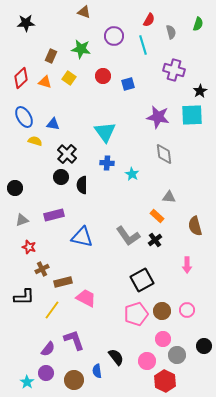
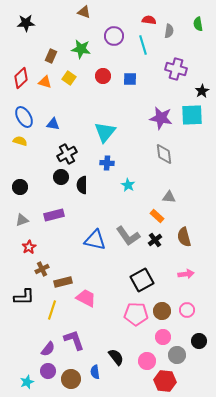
red semicircle at (149, 20): rotated 112 degrees counterclockwise
green semicircle at (198, 24): rotated 152 degrees clockwise
gray semicircle at (171, 32): moved 2 px left, 1 px up; rotated 24 degrees clockwise
purple cross at (174, 70): moved 2 px right, 1 px up
blue square at (128, 84): moved 2 px right, 5 px up; rotated 16 degrees clockwise
black star at (200, 91): moved 2 px right
purple star at (158, 117): moved 3 px right, 1 px down
cyan triangle at (105, 132): rotated 15 degrees clockwise
yellow semicircle at (35, 141): moved 15 px left
black cross at (67, 154): rotated 18 degrees clockwise
cyan star at (132, 174): moved 4 px left, 11 px down
black circle at (15, 188): moved 5 px right, 1 px up
brown semicircle at (195, 226): moved 11 px left, 11 px down
blue triangle at (82, 237): moved 13 px right, 3 px down
red star at (29, 247): rotated 24 degrees clockwise
pink arrow at (187, 265): moved 1 px left, 9 px down; rotated 98 degrees counterclockwise
yellow line at (52, 310): rotated 18 degrees counterclockwise
pink pentagon at (136, 314): rotated 20 degrees clockwise
pink circle at (163, 339): moved 2 px up
black circle at (204, 346): moved 5 px left, 5 px up
blue semicircle at (97, 371): moved 2 px left, 1 px down
purple circle at (46, 373): moved 2 px right, 2 px up
brown circle at (74, 380): moved 3 px left, 1 px up
red hexagon at (165, 381): rotated 20 degrees counterclockwise
cyan star at (27, 382): rotated 16 degrees clockwise
